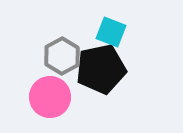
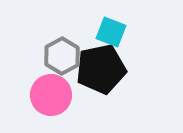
pink circle: moved 1 px right, 2 px up
